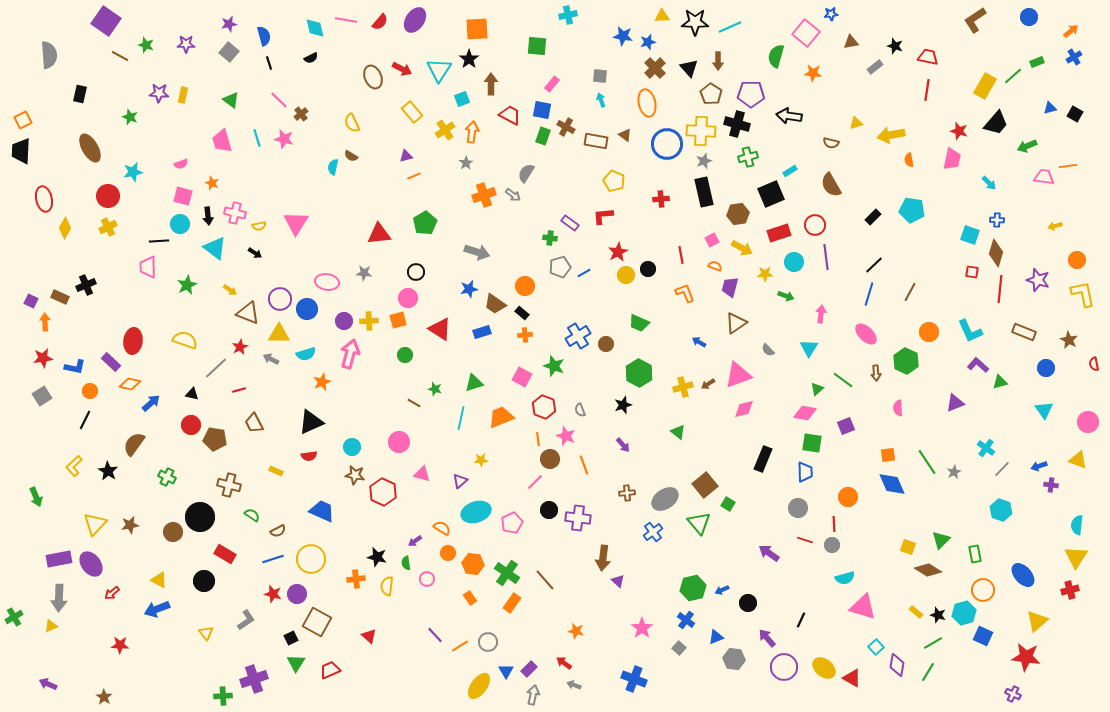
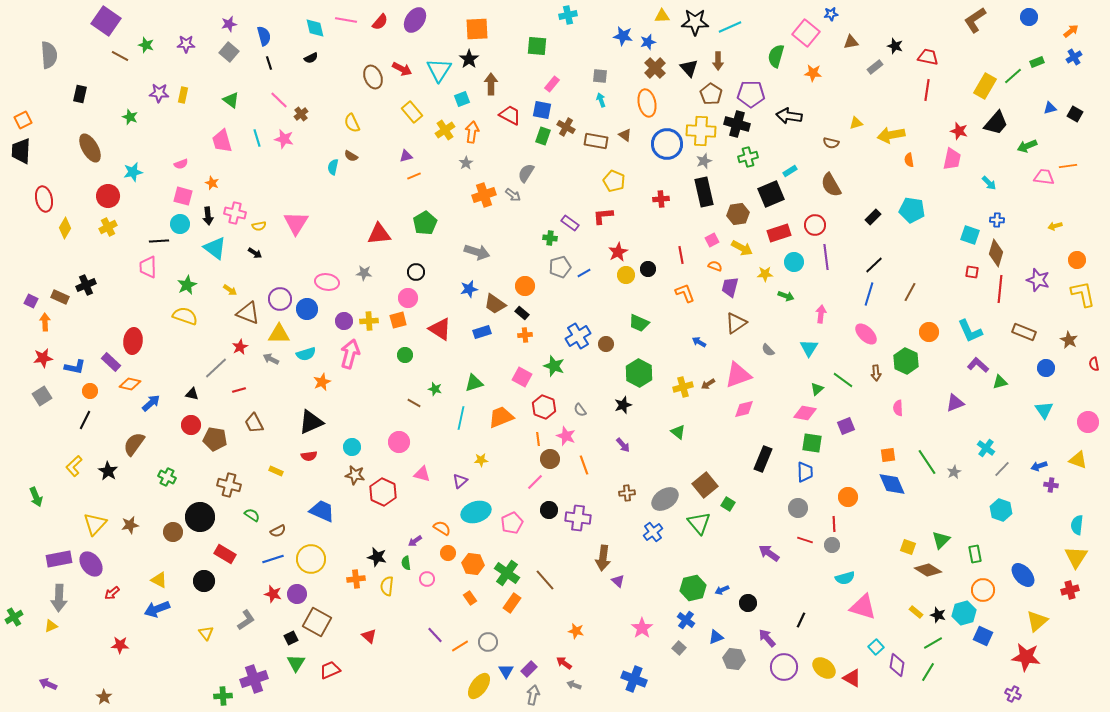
yellow semicircle at (185, 340): moved 24 px up
gray semicircle at (580, 410): rotated 16 degrees counterclockwise
